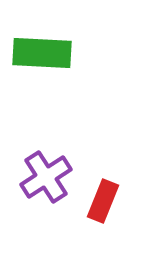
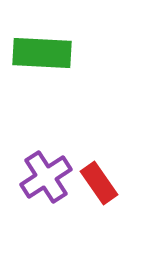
red rectangle: moved 4 px left, 18 px up; rotated 57 degrees counterclockwise
